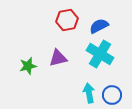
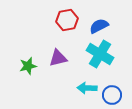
cyan arrow: moved 2 px left, 5 px up; rotated 78 degrees counterclockwise
